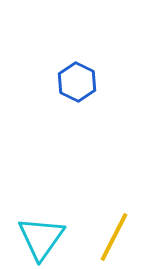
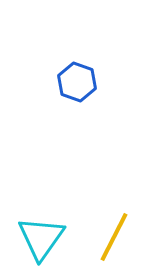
blue hexagon: rotated 6 degrees counterclockwise
